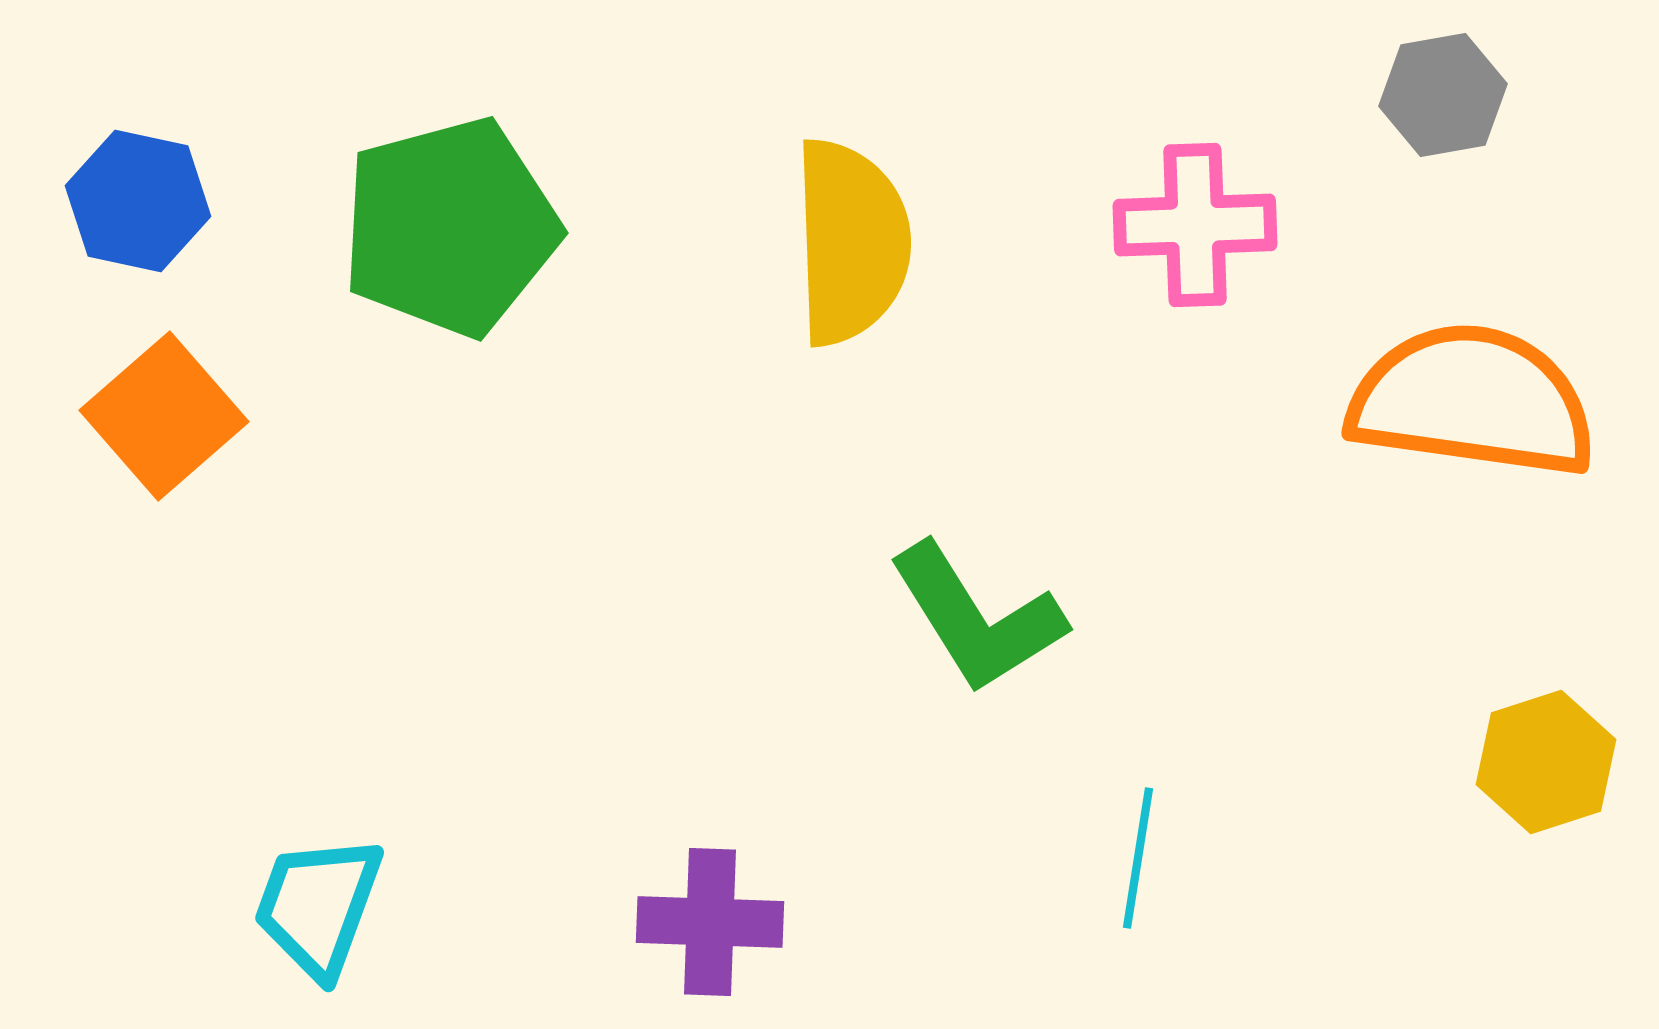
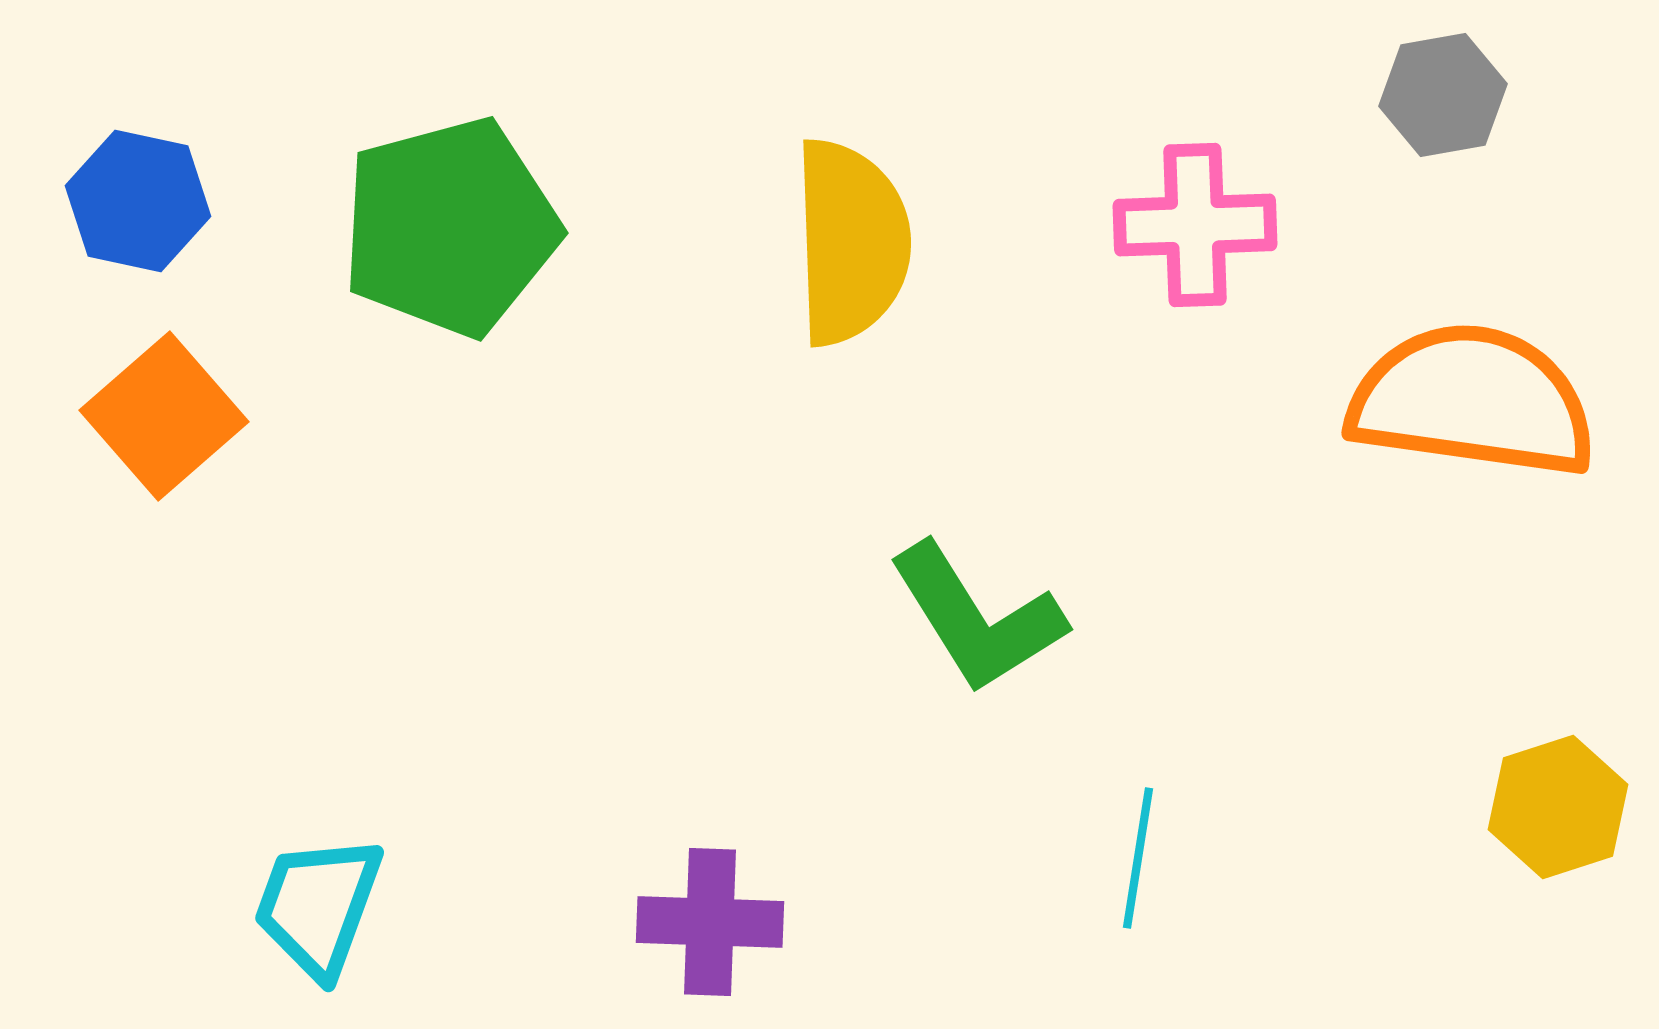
yellow hexagon: moved 12 px right, 45 px down
